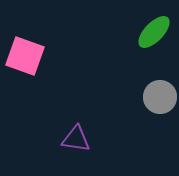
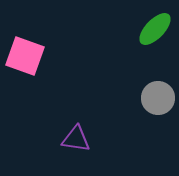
green ellipse: moved 1 px right, 3 px up
gray circle: moved 2 px left, 1 px down
